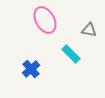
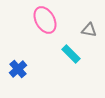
blue cross: moved 13 px left
